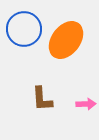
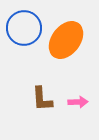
blue circle: moved 1 px up
pink arrow: moved 8 px left, 2 px up
